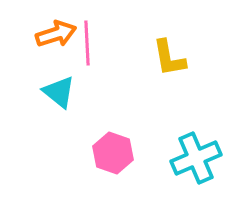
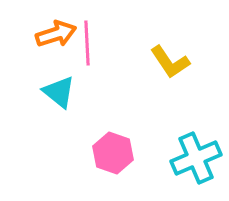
yellow L-shape: moved 1 px right, 4 px down; rotated 24 degrees counterclockwise
